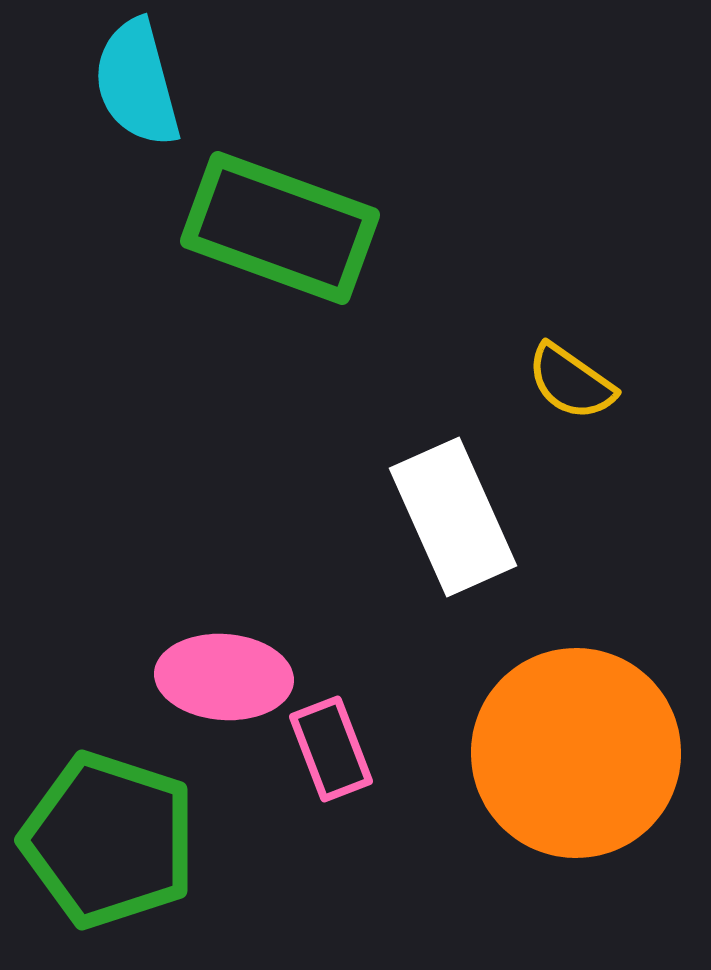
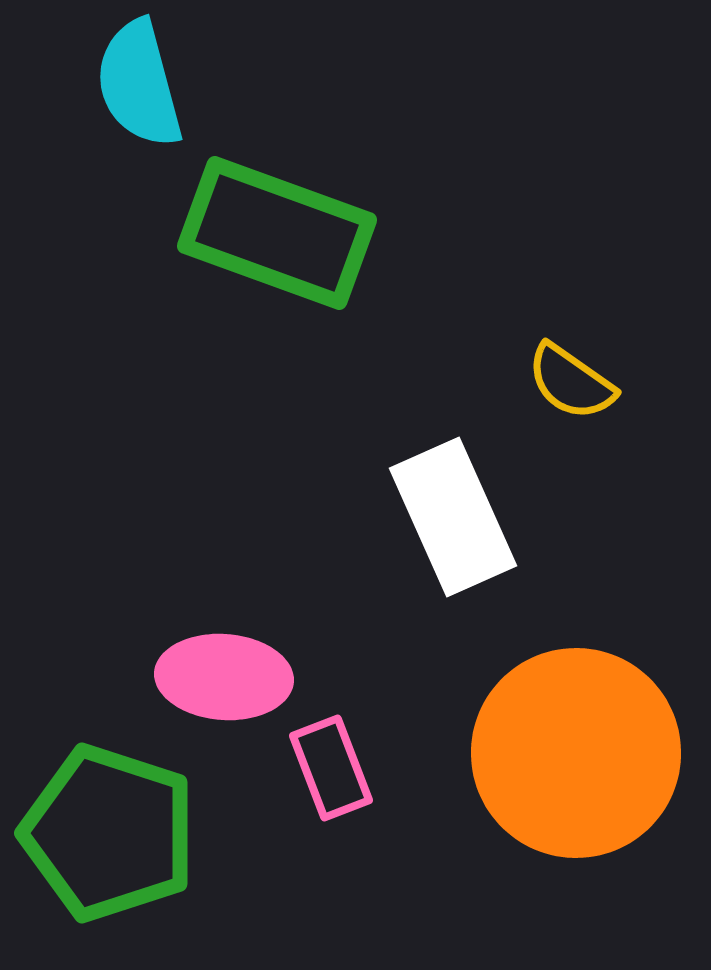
cyan semicircle: moved 2 px right, 1 px down
green rectangle: moved 3 px left, 5 px down
pink rectangle: moved 19 px down
green pentagon: moved 7 px up
